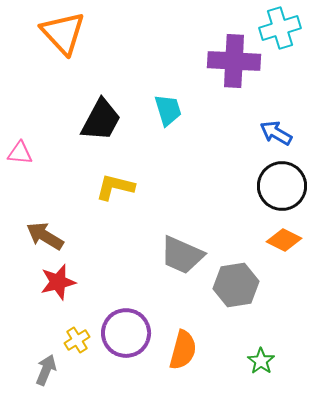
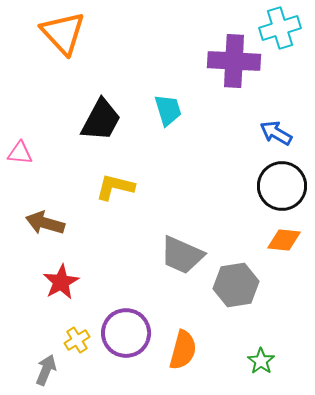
brown arrow: moved 13 px up; rotated 15 degrees counterclockwise
orange diamond: rotated 20 degrees counterclockwise
red star: moved 3 px right; rotated 15 degrees counterclockwise
